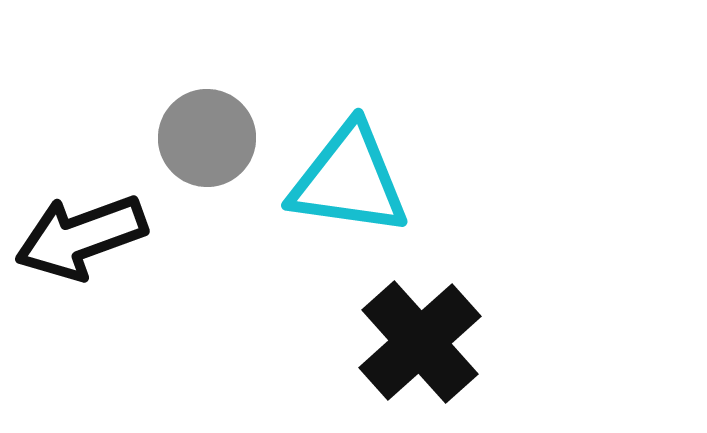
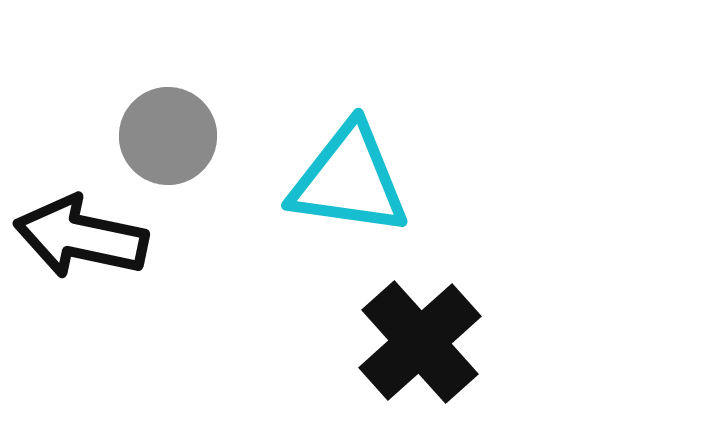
gray circle: moved 39 px left, 2 px up
black arrow: rotated 32 degrees clockwise
